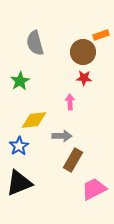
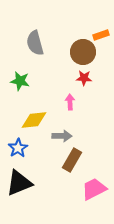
green star: rotated 30 degrees counterclockwise
blue star: moved 1 px left, 2 px down
brown rectangle: moved 1 px left
